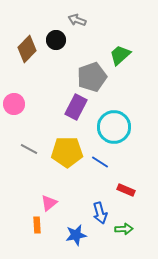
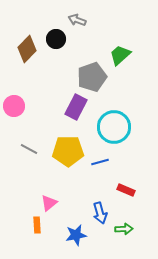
black circle: moved 1 px up
pink circle: moved 2 px down
yellow pentagon: moved 1 px right, 1 px up
blue line: rotated 48 degrees counterclockwise
